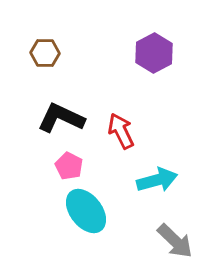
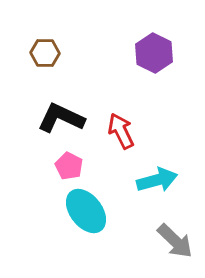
purple hexagon: rotated 6 degrees counterclockwise
